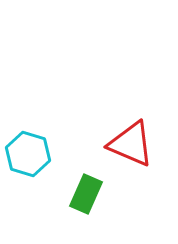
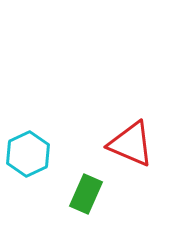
cyan hexagon: rotated 18 degrees clockwise
